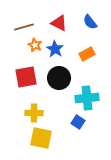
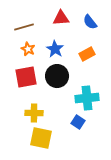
red triangle: moved 2 px right, 5 px up; rotated 30 degrees counterclockwise
orange star: moved 7 px left, 4 px down
black circle: moved 2 px left, 2 px up
